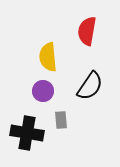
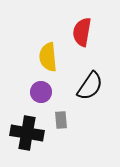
red semicircle: moved 5 px left, 1 px down
purple circle: moved 2 px left, 1 px down
